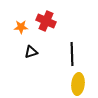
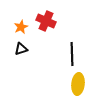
orange star: rotated 24 degrees counterclockwise
black triangle: moved 10 px left, 3 px up
